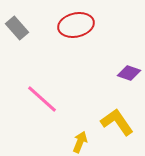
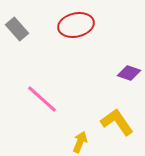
gray rectangle: moved 1 px down
